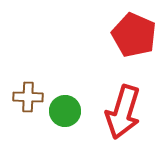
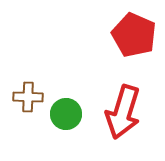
green circle: moved 1 px right, 3 px down
